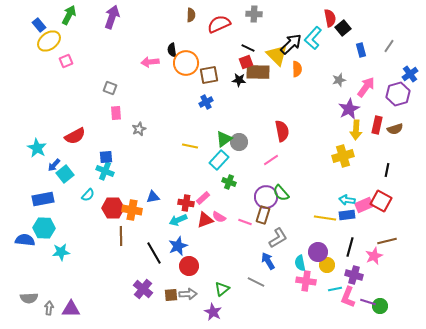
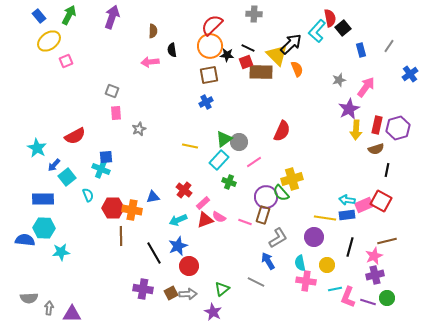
brown semicircle at (191, 15): moved 38 px left, 16 px down
red semicircle at (219, 24): moved 7 px left, 1 px down; rotated 20 degrees counterclockwise
blue rectangle at (39, 25): moved 9 px up
cyan L-shape at (313, 38): moved 4 px right, 7 px up
orange circle at (186, 63): moved 24 px right, 17 px up
orange semicircle at (297, 69): rotated 21 degrees counterclockwise
brown rectangle at (258, 72): moved 3 px right
black star at (239, 80): moved 12 px left, 25 px up
gray square at (110, 88): moved 2 px right, 3 px down
purple hexagon at (398, 94): moved 34 px down
brown semicircle at (395, 129): moved 19 px left, 20 px down
red semicircle at (282, 131): rotated 35 degrees clockwise
yellow cross at (343, 156): moved 51 px left, 23 px down
pink line at (271, 160): moved 17 px left, 2 px down
cyan cross at (105, 171): moved 4 px left, 2 px up
cyan square at (65, 174): moved 2 px right, 3 px down
cyan semicircle at (88, 195): rotated 64 degrees counterclockwise
pink rectangle at (203, 198): moved 5 px down
blue rectangle at (43, 199): rotated 10 degrees clockwise
red cross at (186, 203): moved 2 px left, 13 px up; rotated 28 degrees clockwise
purple circle at (318, 252): moved 4 px left, 15 px up
purple cross at (354, 275): moved 21 px right; rotated 30 degrees counterclockwise
purple cross at (143, 289): rotated 30 degrees counterclockwise
brown square at (171, 295): moved 2 px up; rotated 24 degrees counterclockwise
green circle at (380, 306): moved 7 px right, 8 px up
purple triangle at (71, 309): moved 1 px right, 5 px down
